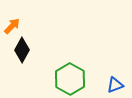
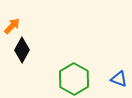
green hexagon: moved 4 px right
blue triangle: moved 4 px right, 6 px up; rotated 42 degrees clockwise
